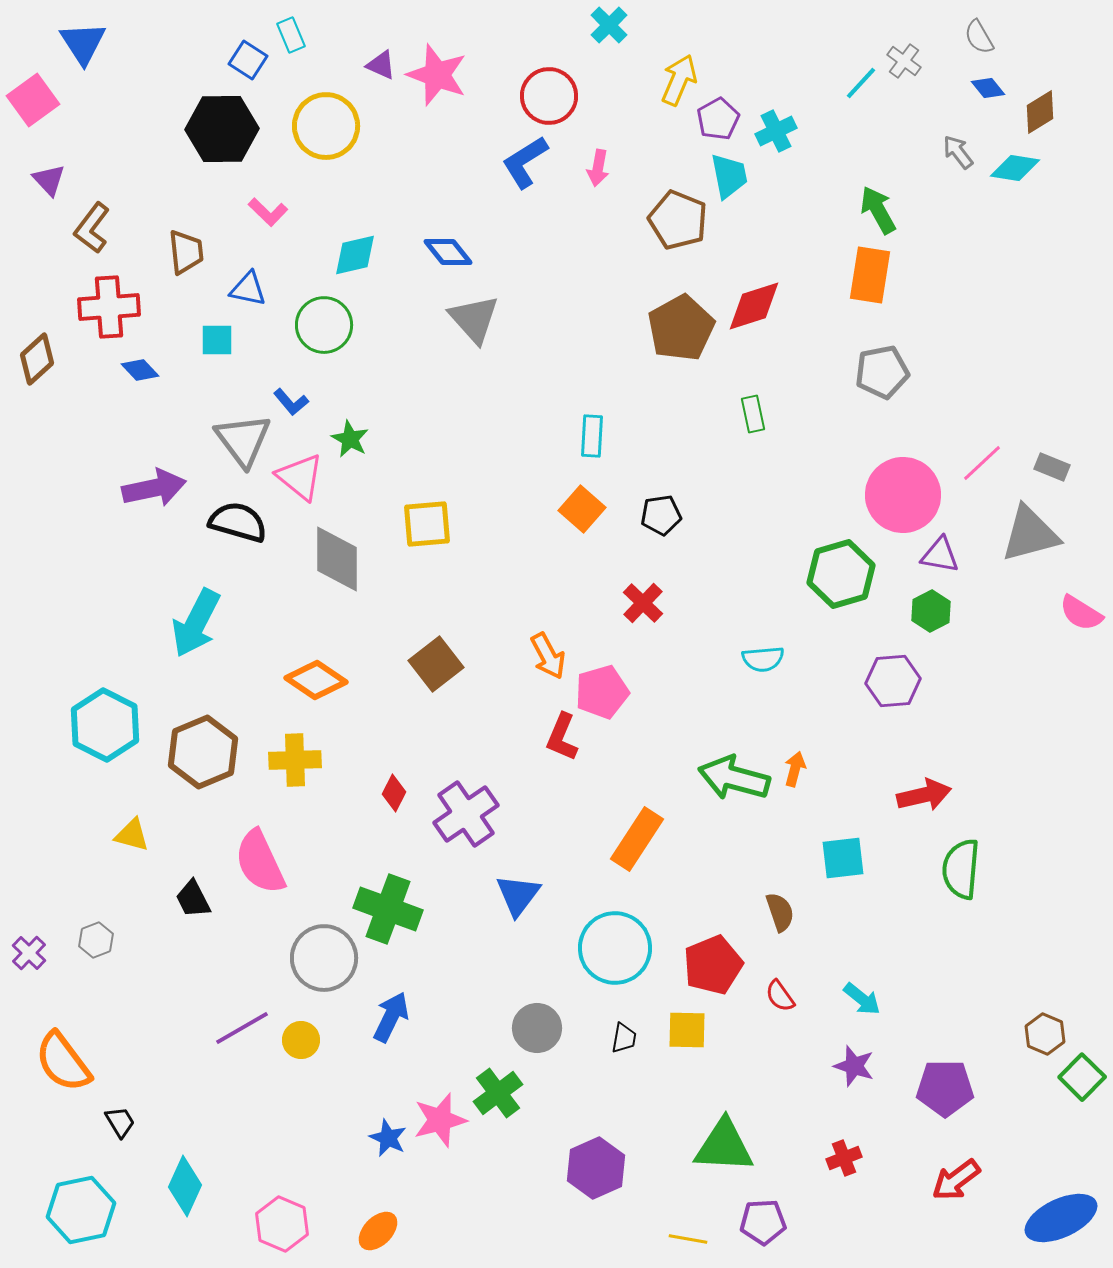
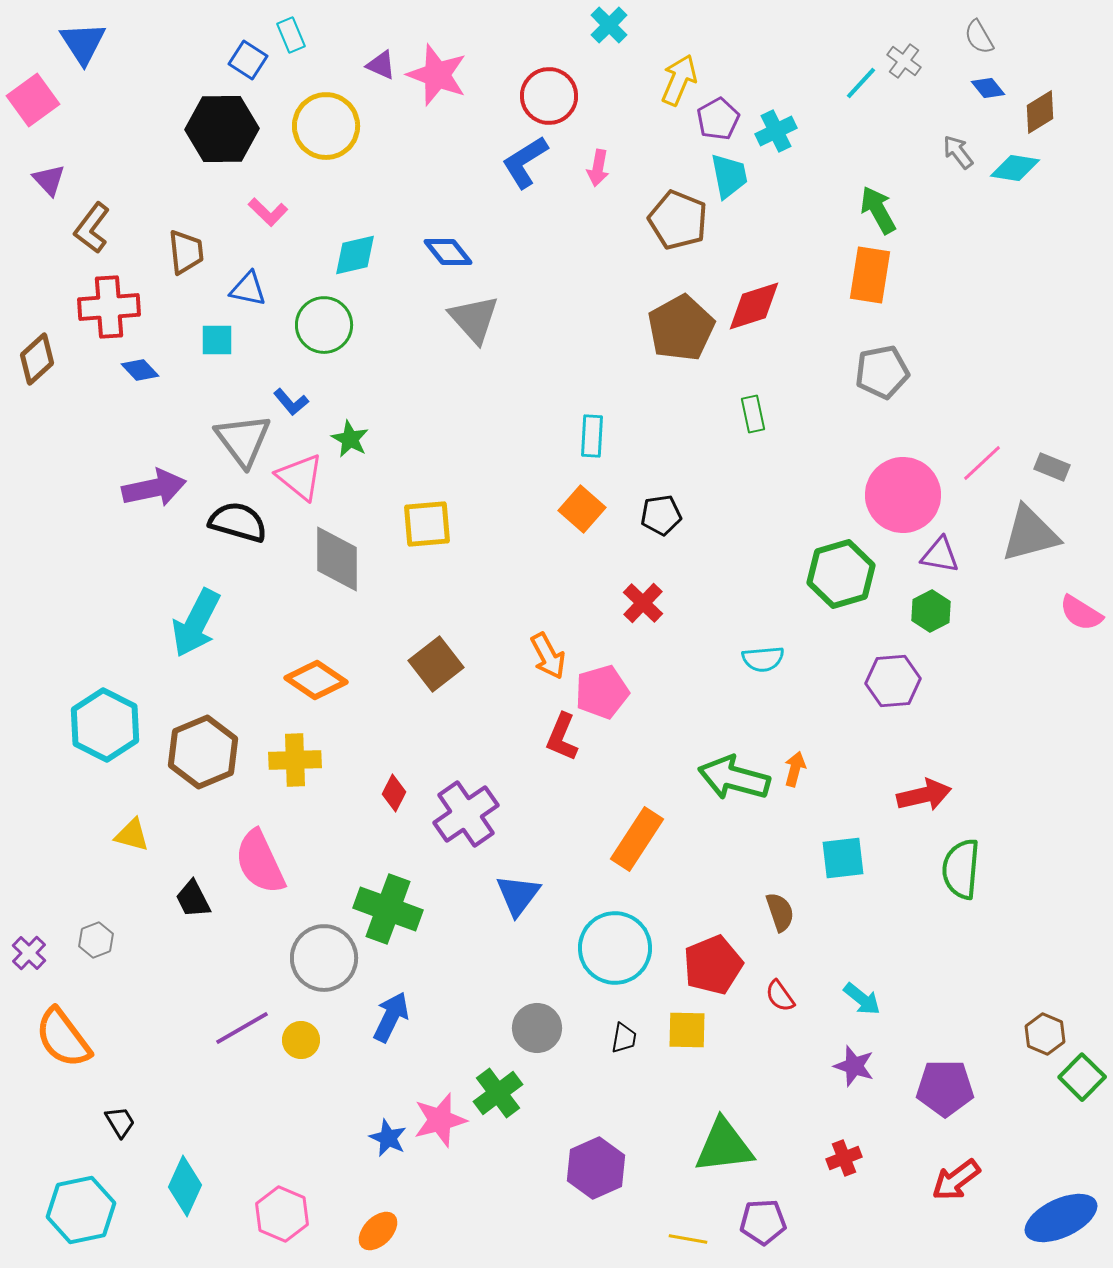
orange semicircle at (63, 1062): moved 24 px up
green triangle at (724, 1146): rotated 10 degrees counterclockwise
pink hexagon at (282, 1224): moved 10 px up
